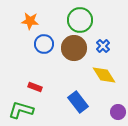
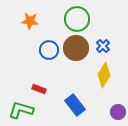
green circle: moved 3 px left, 1 px up
blue circle: moved 5 px right, 6 px down
brown circle: moved 2 px right
yellow diamond: rotated 65 degrees clockwise
red rectangle: moved 4 px right, 2 px down
blue rectangle: moved 3 px left, 3 px down
